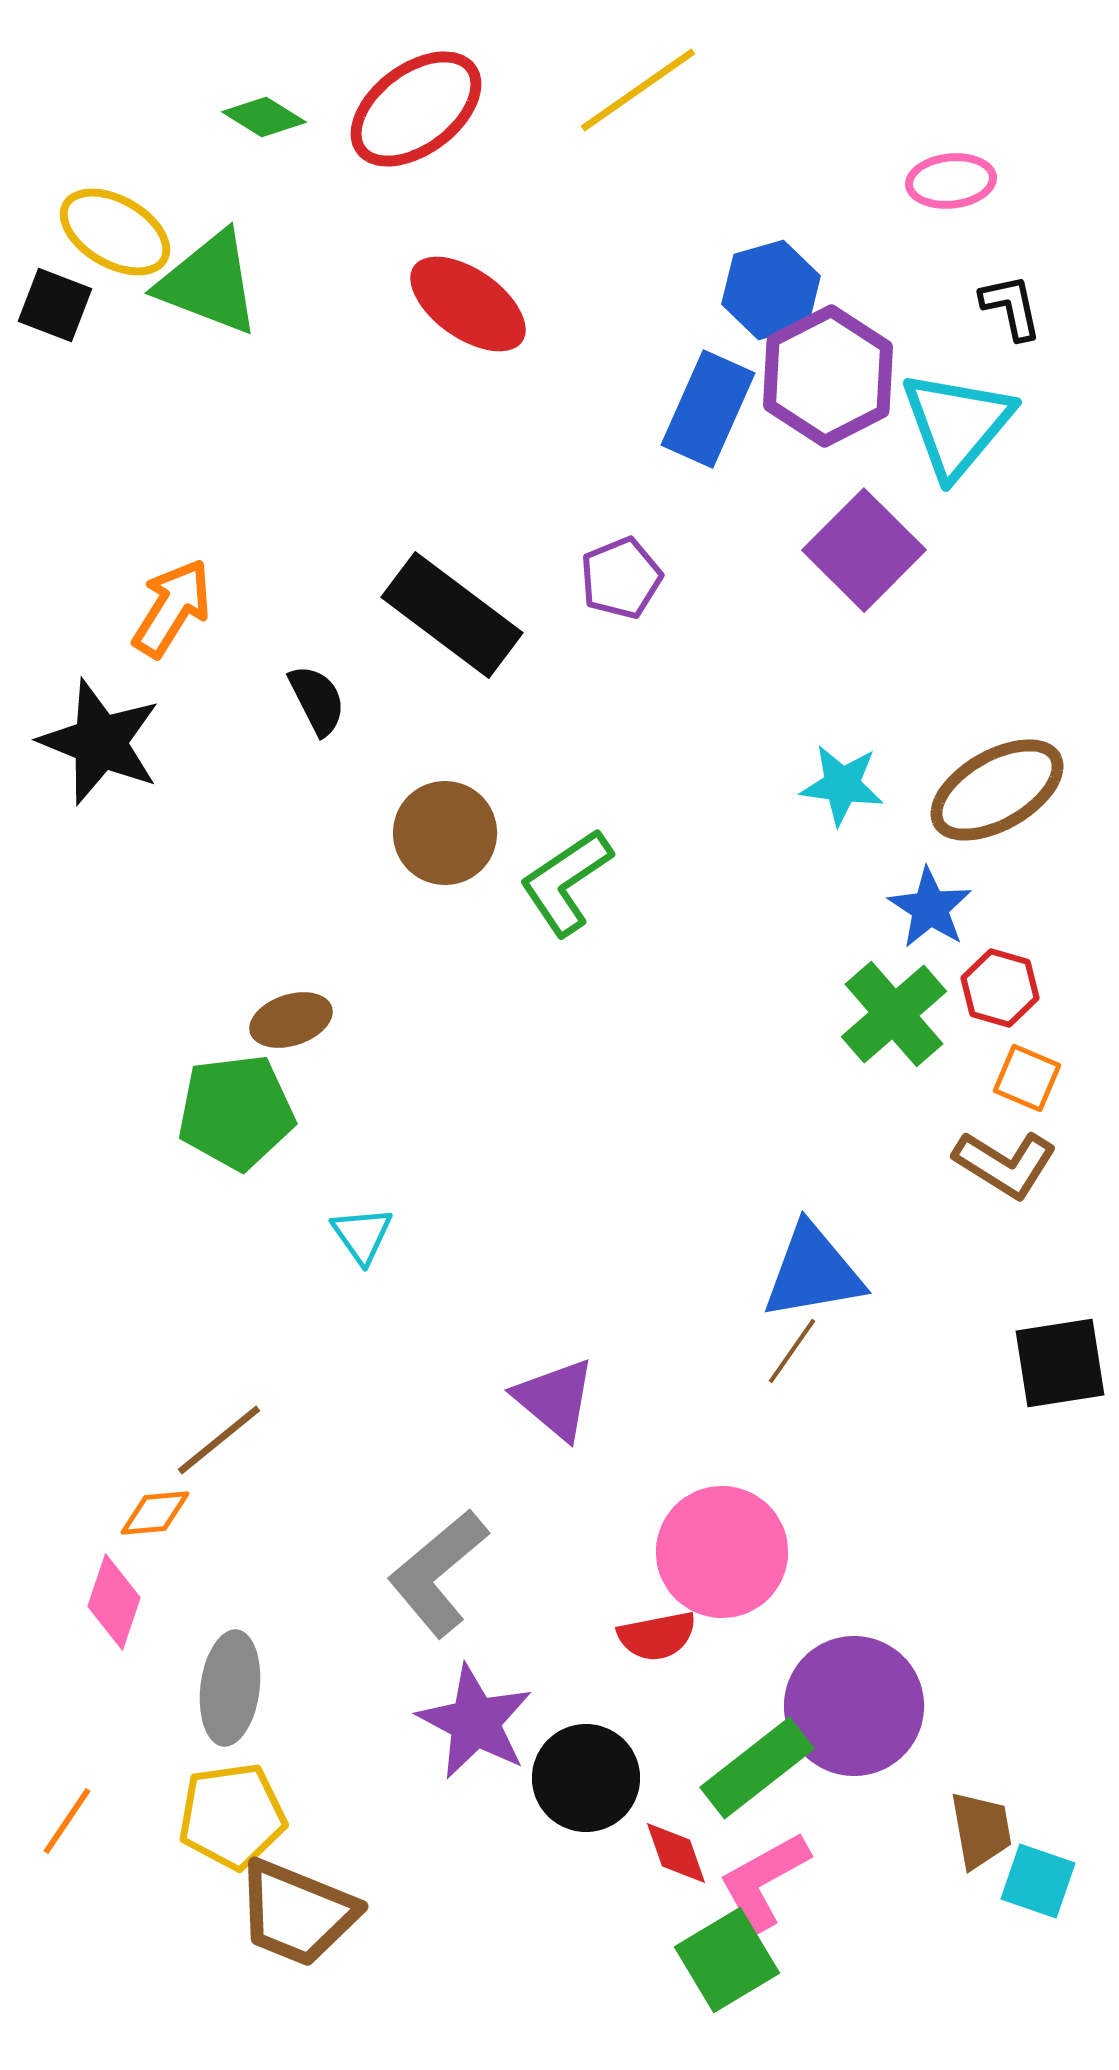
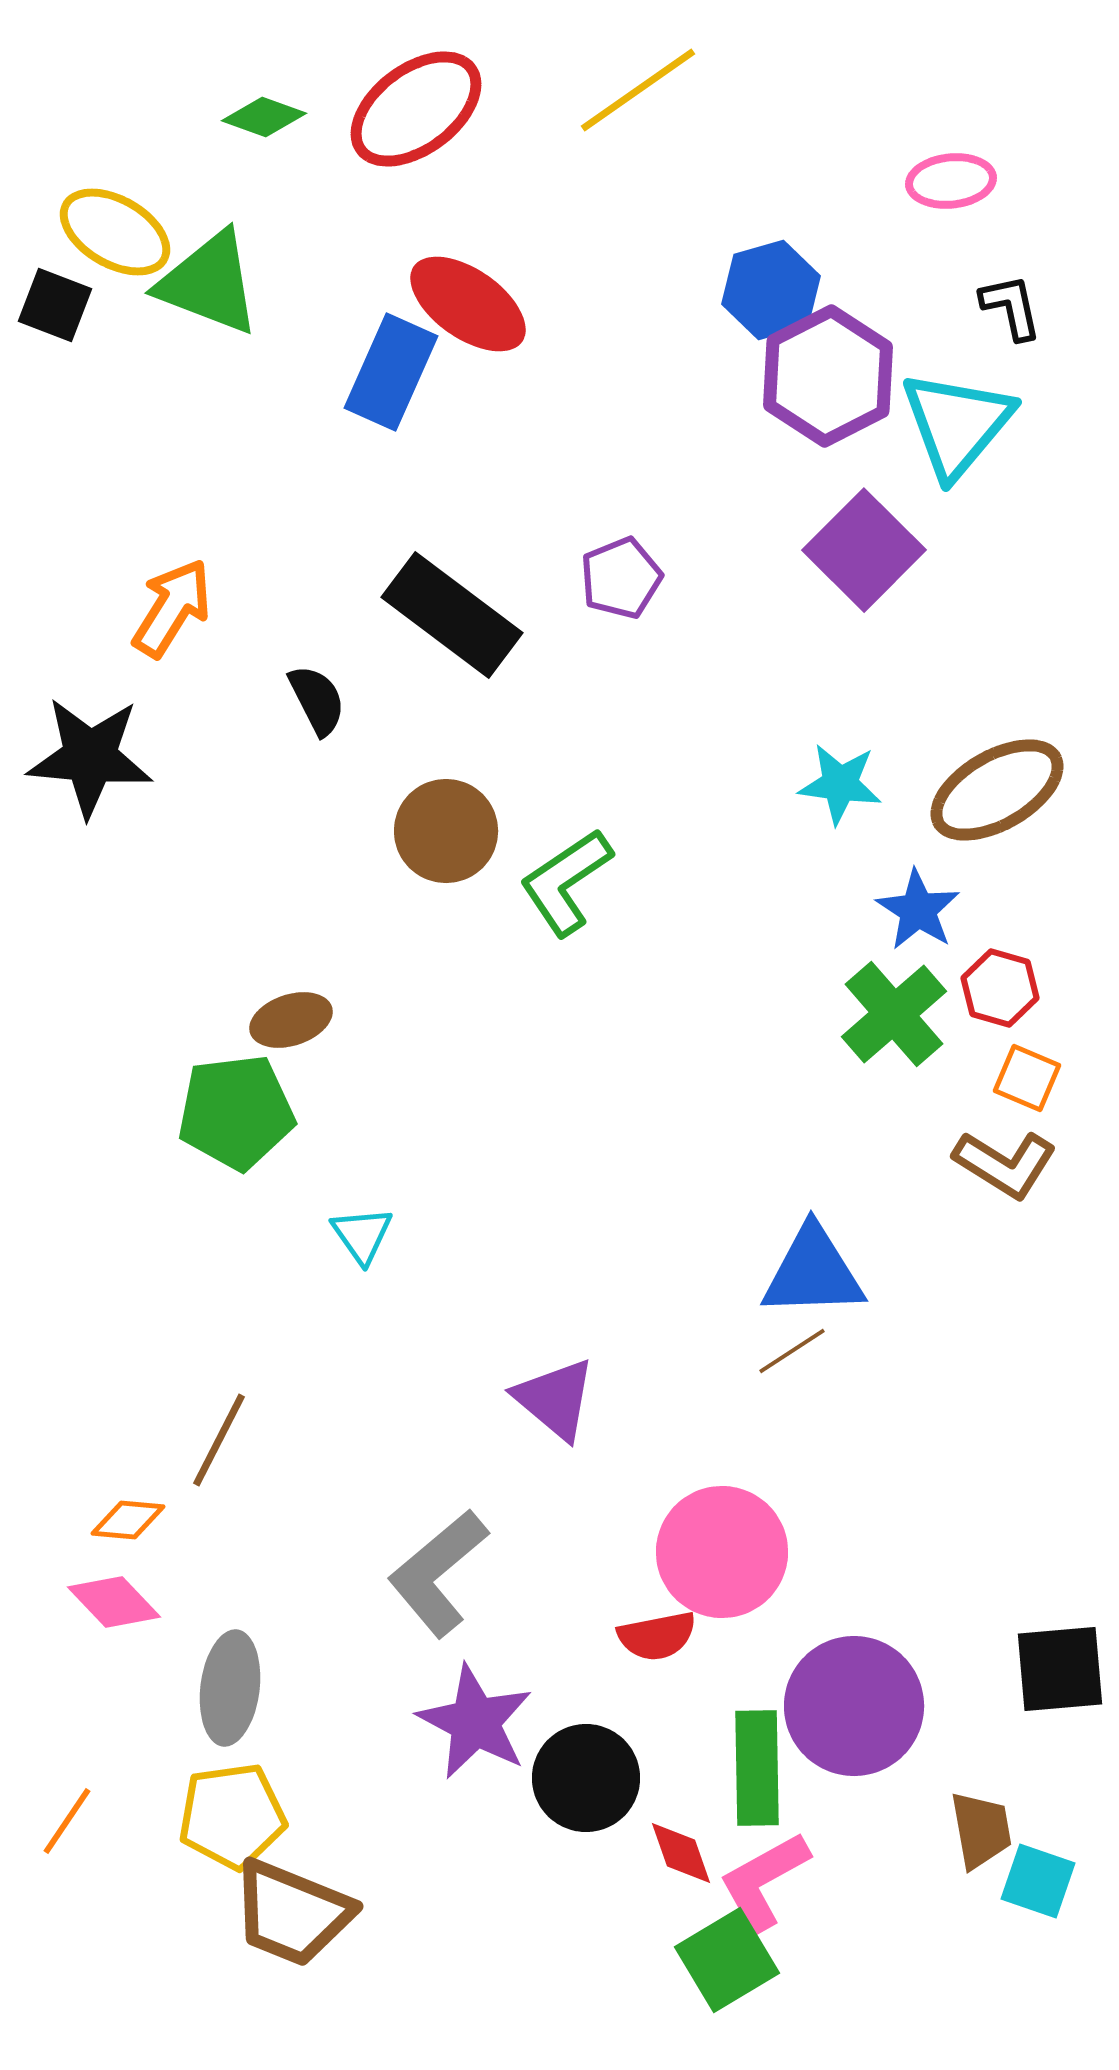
green diamond at (264, 117): rotated 12 degrees counterclockwise
blue rectangle at (708, 409): moved 317 px left, 37 px up
black star at (100, 742): moved 10 px left, 15 px down; rotated 17 degrees counterclockwise
cyan star at (842, 785): moved 2 px left, 1 px up
brown circle at (445, 833): moved 1 px right, 2 px up
blue star at (930, 908): moved 12 px left, 2 px down
blue triangle at (813, 1272): rotated 8 degrees clockwise
brown line at (792, 1351): rotated 22 degrees clockwise
black square at (1060, 1363): moved 306 px down; rotated 4 degrees clockwise
brown line at (219, 1440): rotated 24 degrees counterclockwise
orange diamond at (155, 1513): moved 27 px left, 7 px down; rotated 10 degrees clockwise
pink diamond at (114, 1602): rotated 62 degrees counterclockwise
green rectangle at (757, 1768): rotated 53 degrees counterclockwise
red diamond at (676, 1853): moved 5 px right
brown trapezoid at (297, 1913): moved 5 px left
